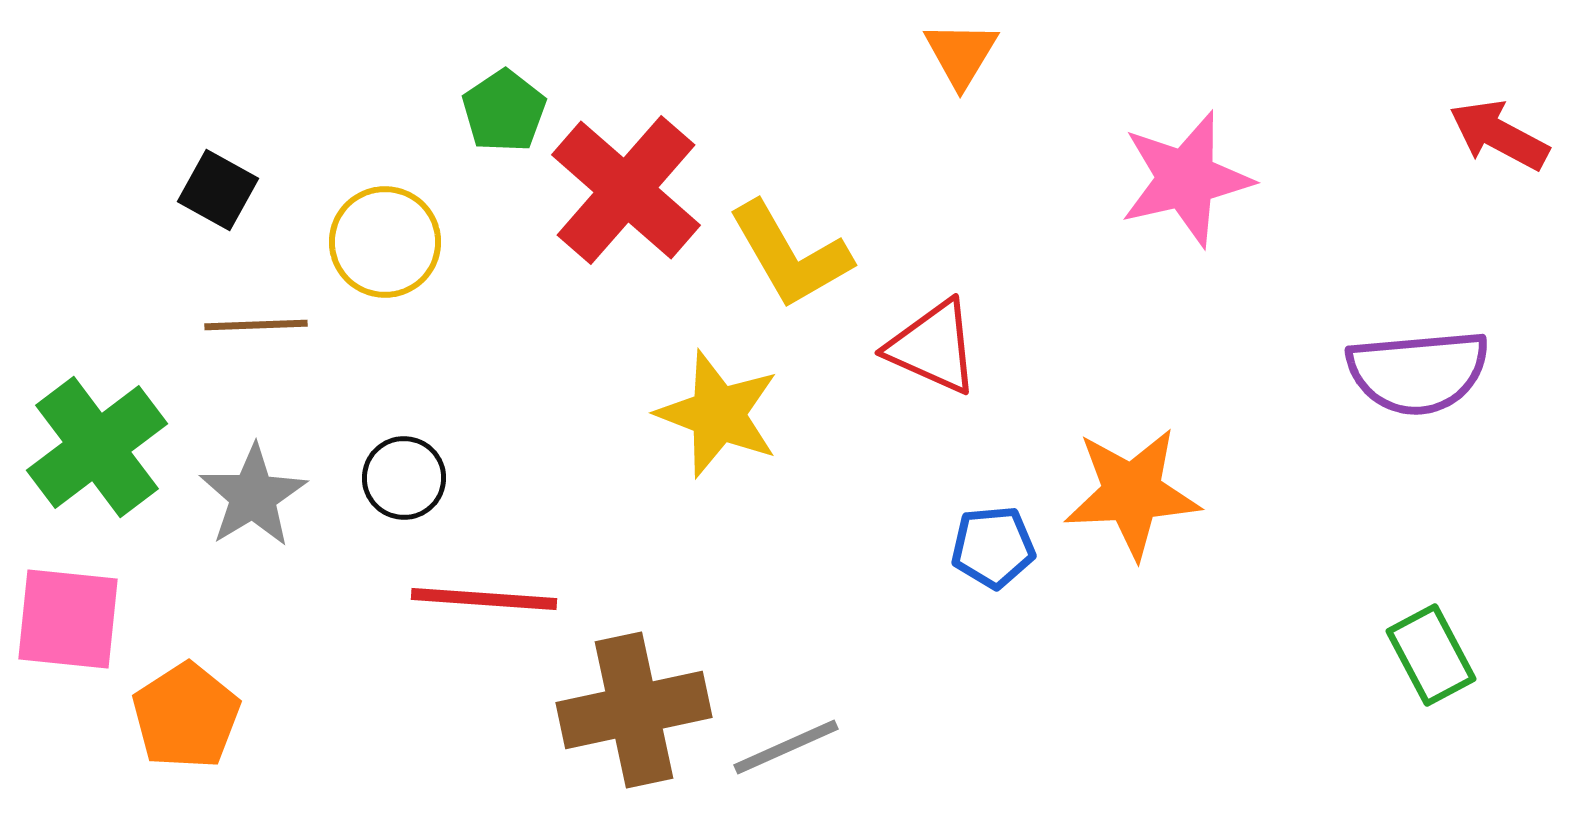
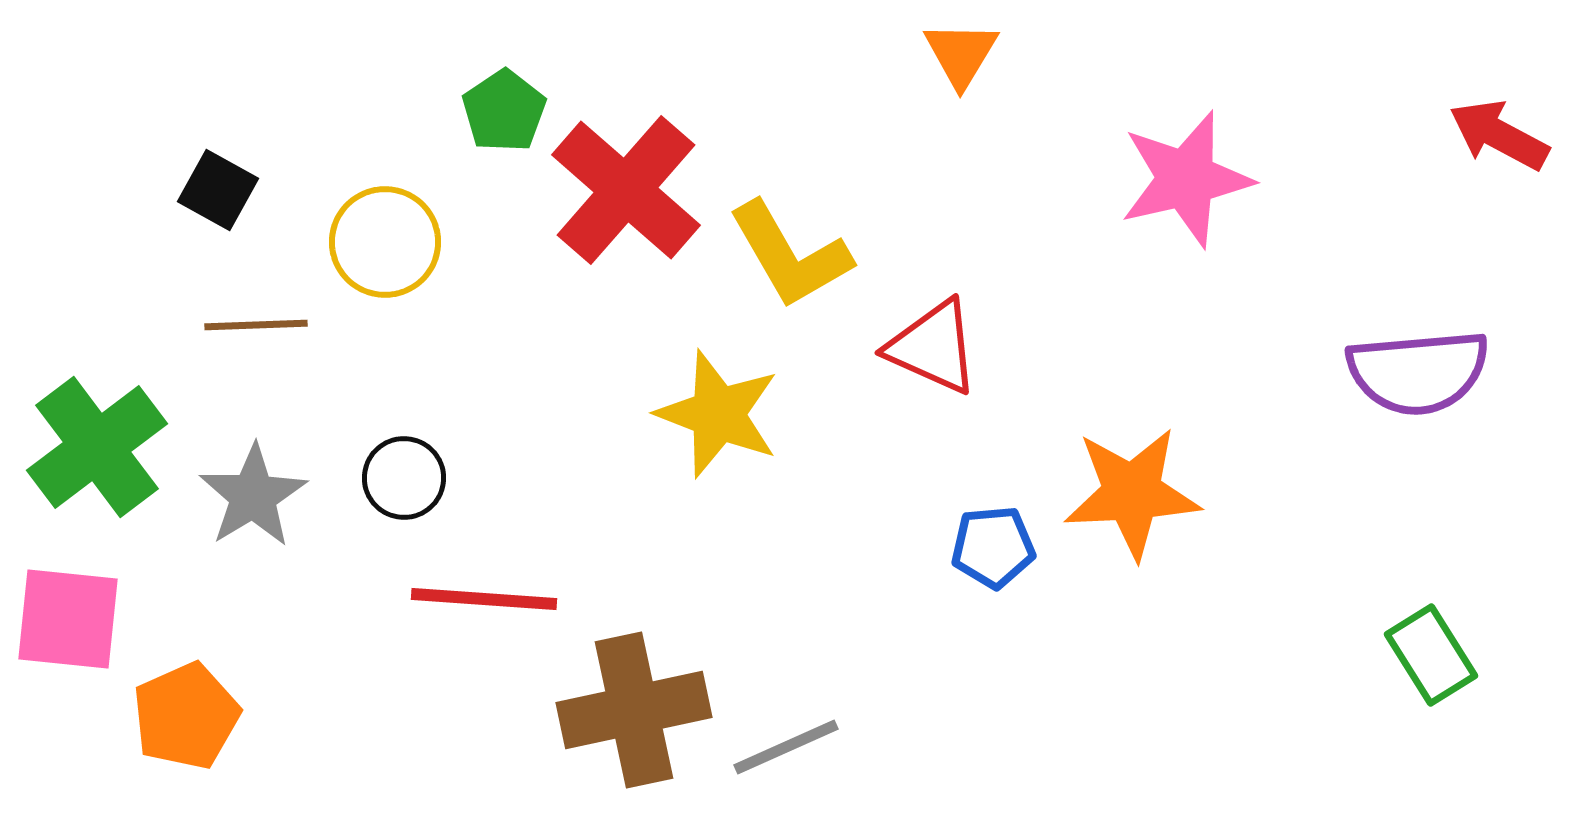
green rectangle: rotated 4 degrees counterclockwise
orange pentagon: rotated 9 degrees clockwise
